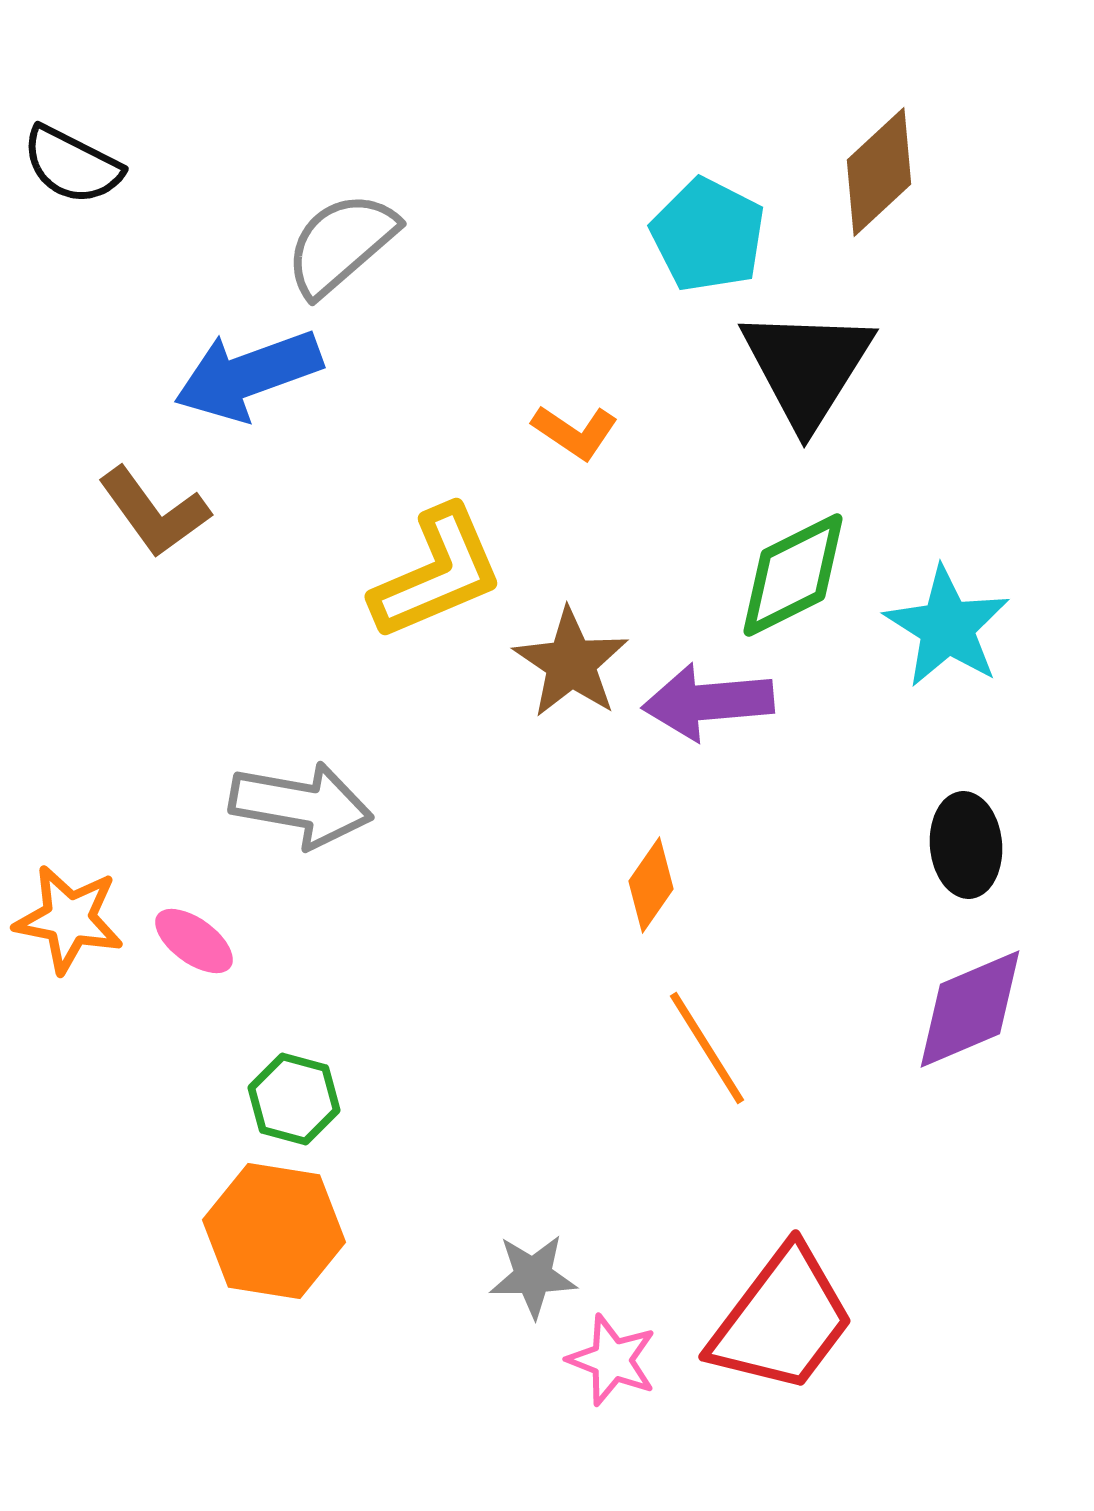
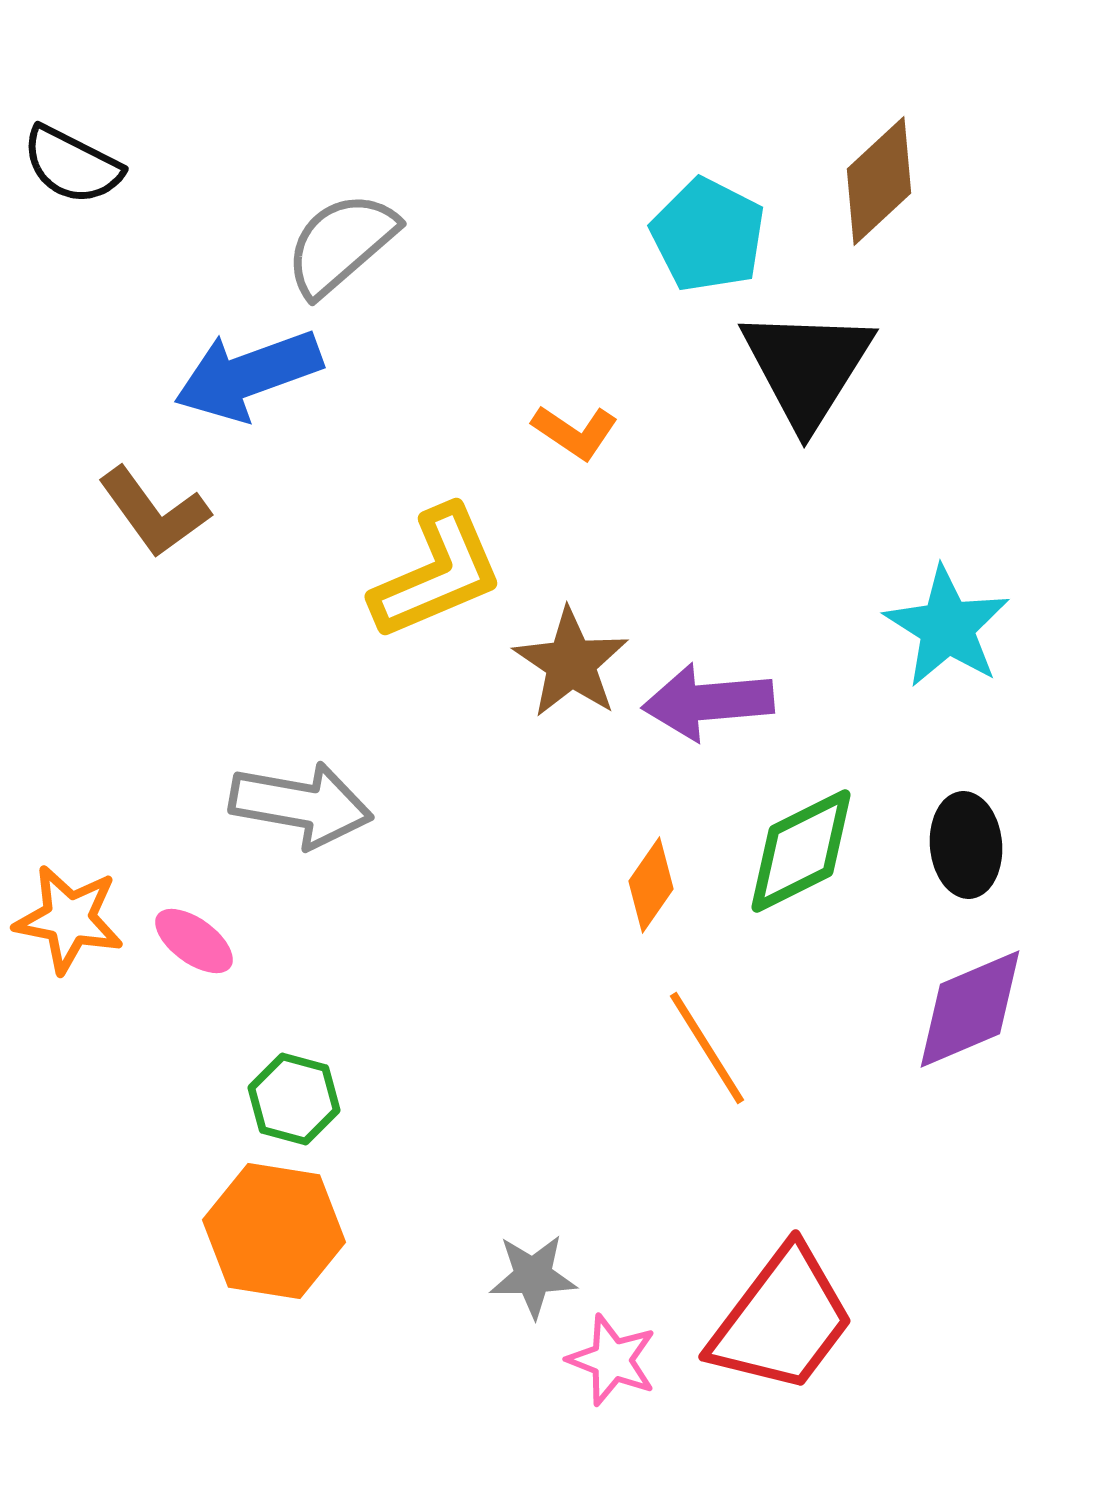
brown diamond: moved 9 px down
green diamond: moved 8 px right, 276 px down
